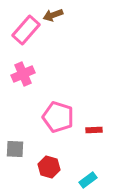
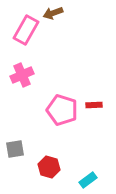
brown arrow: moved 2 px up
pink rectangle: rotated 12 degrees counterclockwise
pink cross: moved 1 px left, 1 px down
pink pentagon: moved 4 px right, 7 px up
red rectangle: moved 25 px up
gray square: rotated 12 degrees counterclockwise
